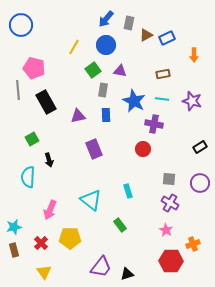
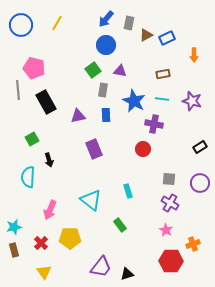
yellow line at (74, 47): moved 17 px left, 24 px up
